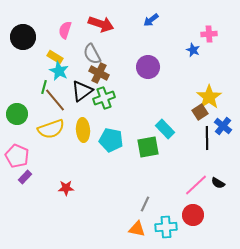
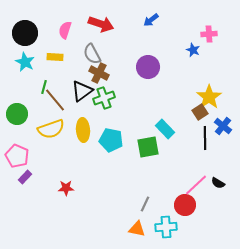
black circle: moved 2 px right, 4 px up
yellow rectangle: rotated 28 degrees counterclockwise
cyan star: moved 34 px left, 9 px up
black line: moved 2 px left
red circle: moved 8 px left, 10 px up
